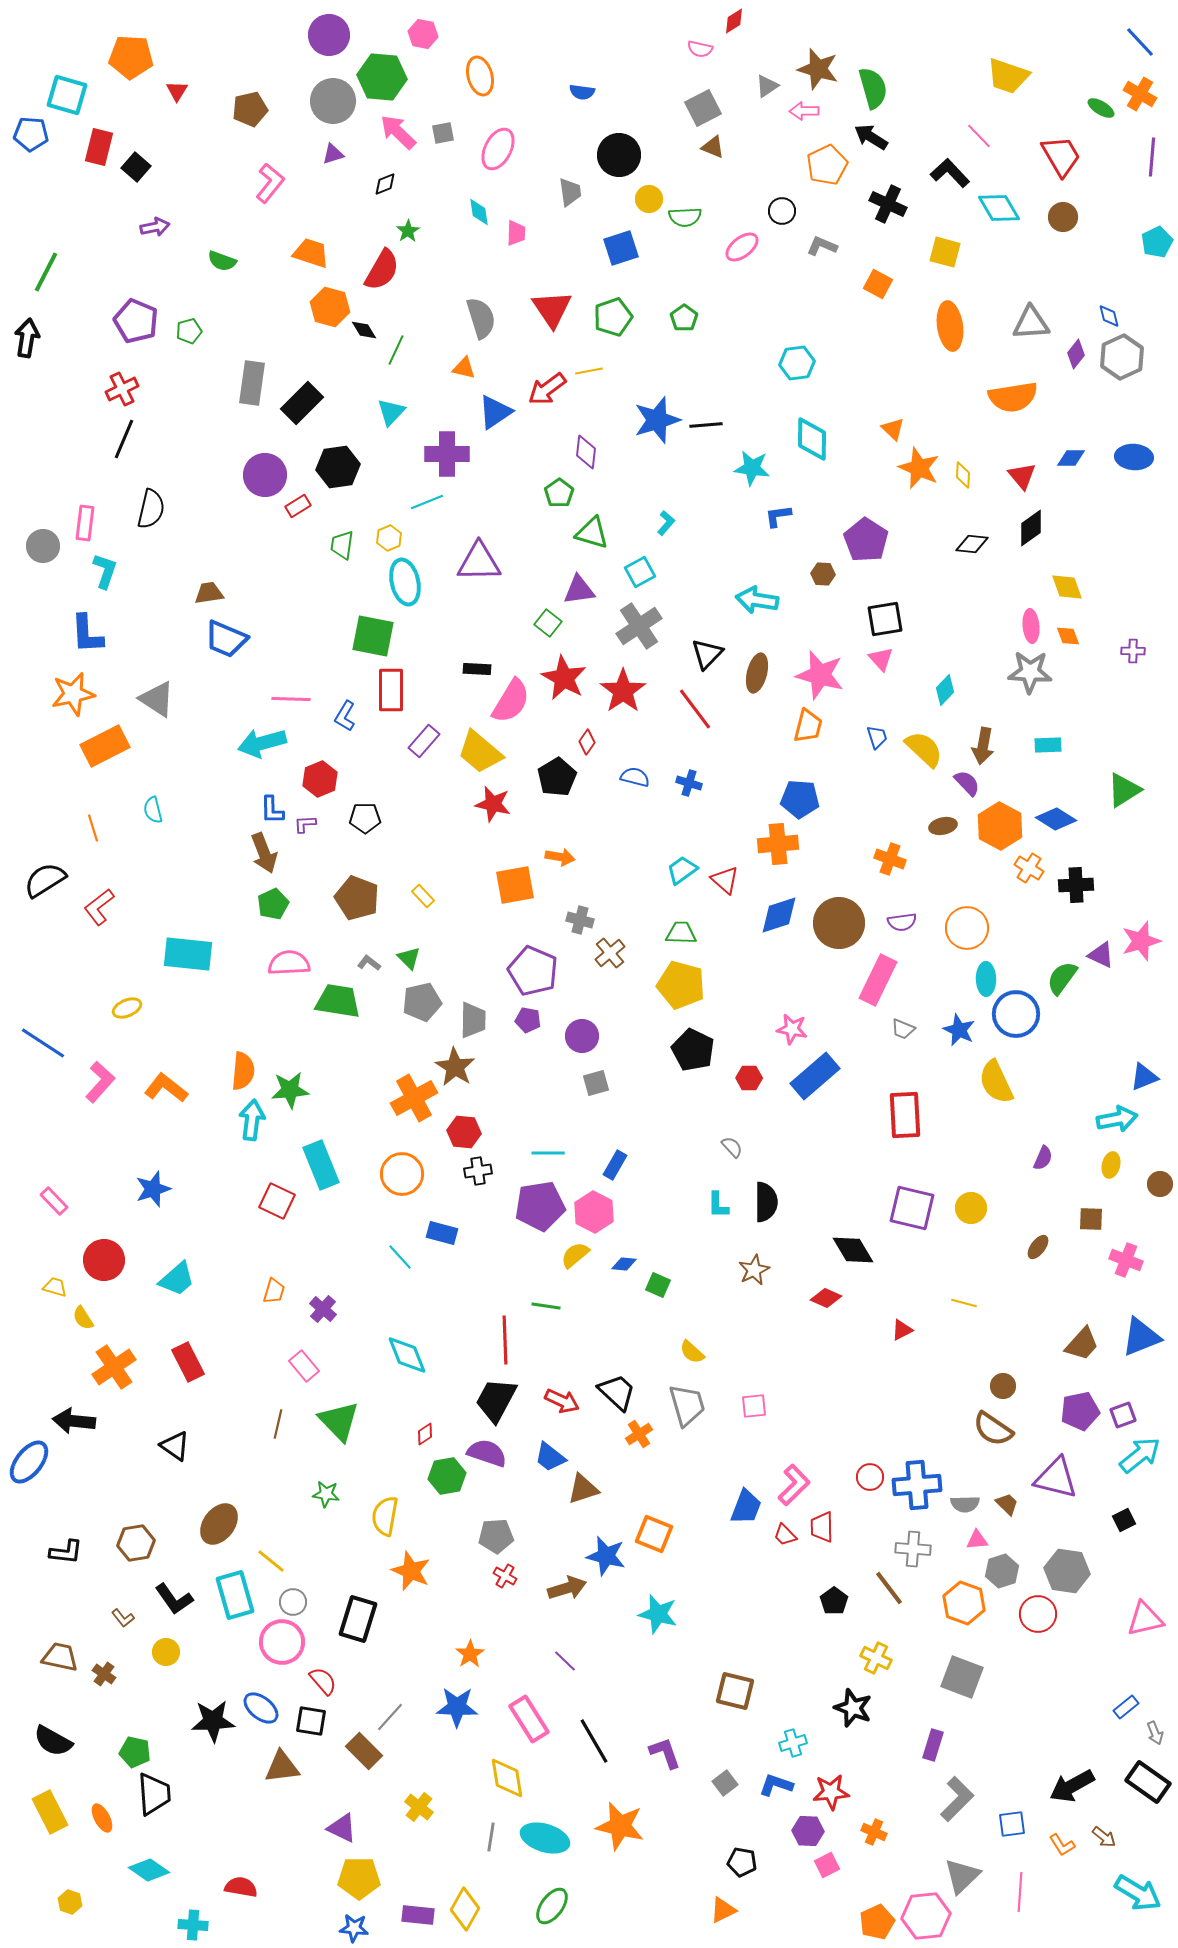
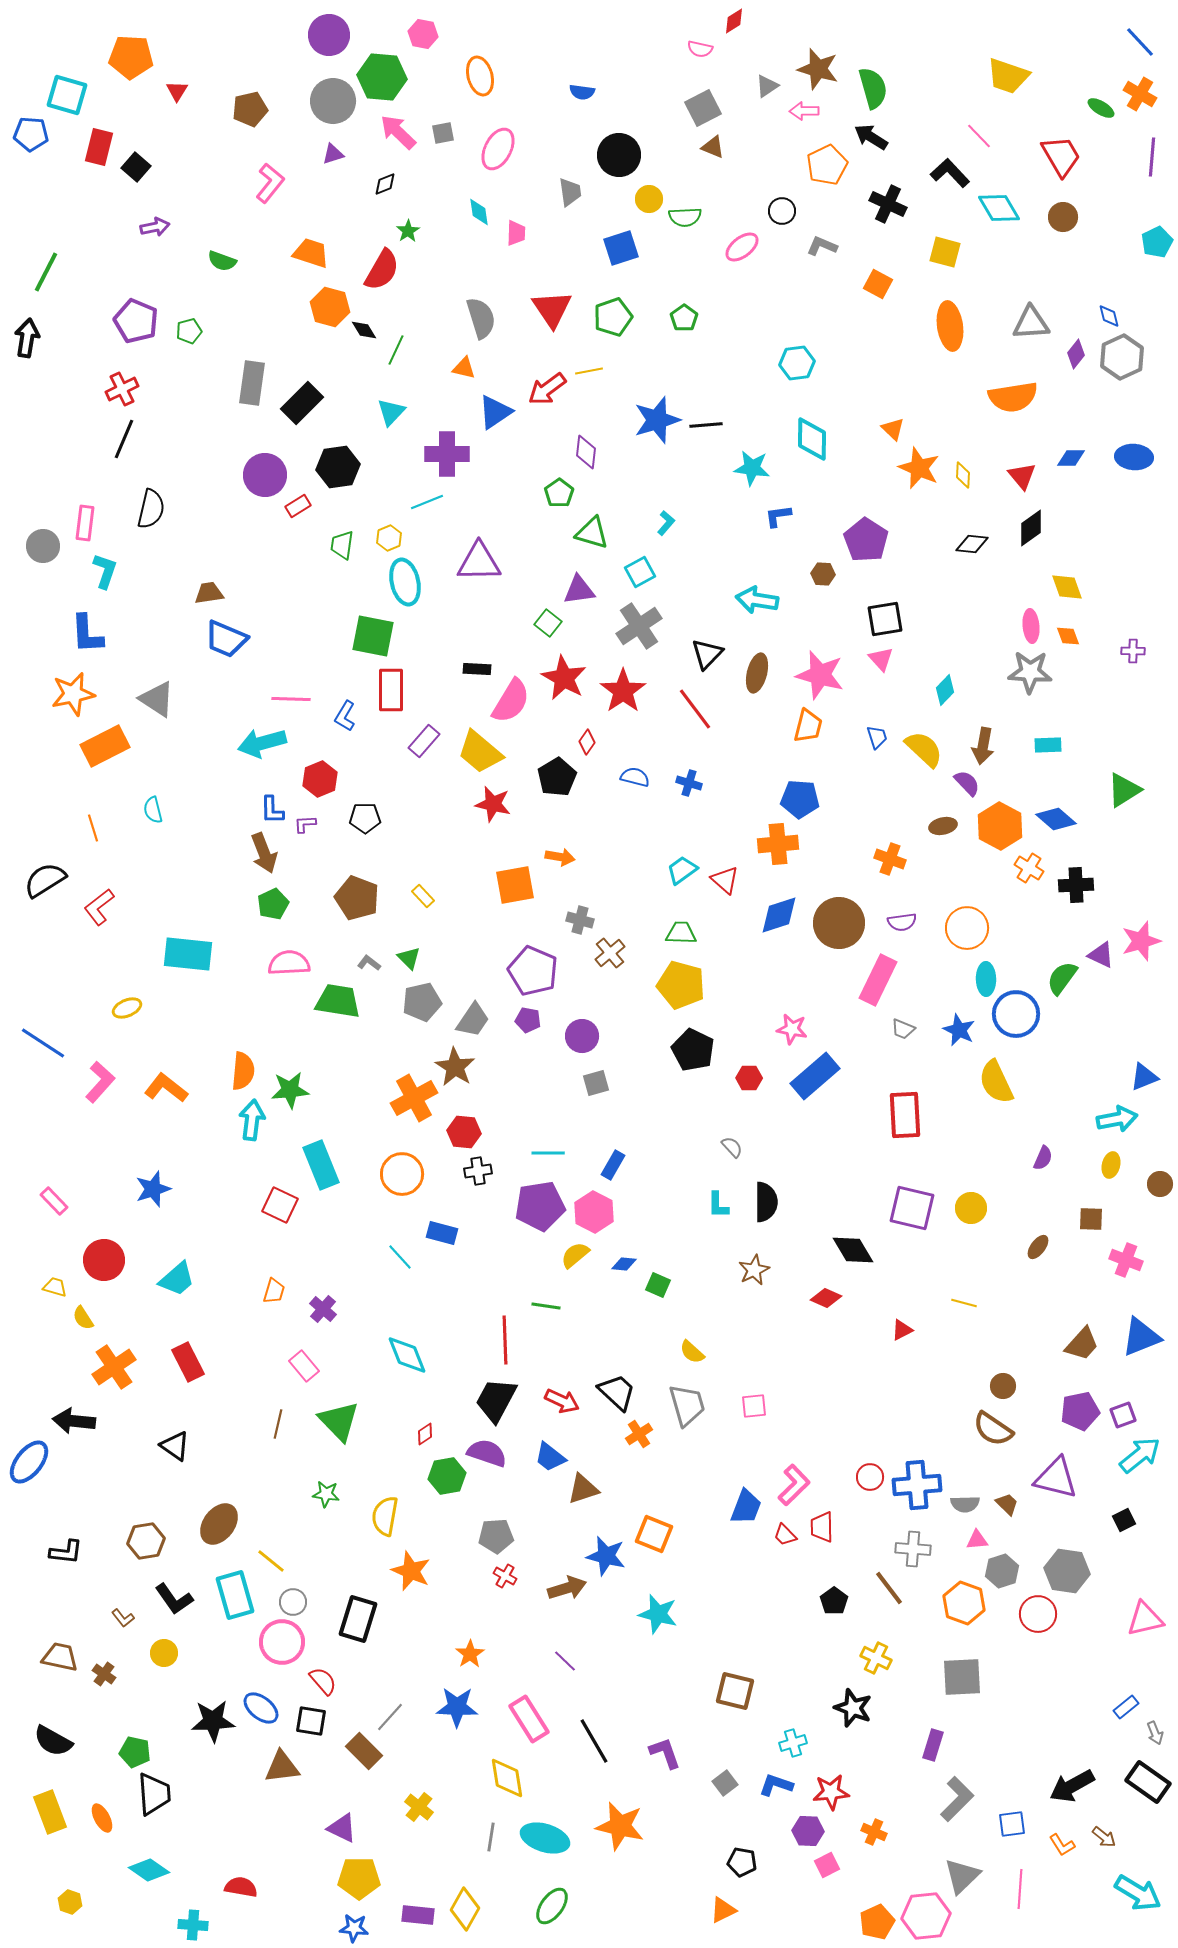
blue diamond at (1056, 819): rotated 9 degrees clockwise
gray trapezoid at (473, 1020): rotated 33 degrees clockwise
blue rectangle at (615, 1165): moved 2 px left
red square at (277, 1201): moved 3 px right, 4 px down
brown hexagon at (136, 1543): moved 10 px right, 2 px up
yellow circle at (166, 1652): moved 2 px left, 1 px down
gray square at (962, 1677): rotated 24 degrees counterclockwise
yellow rectangle at (50, 1812): rotated 6 degrees clockwise
pink line at (1020, 1892): moved 3 px up
